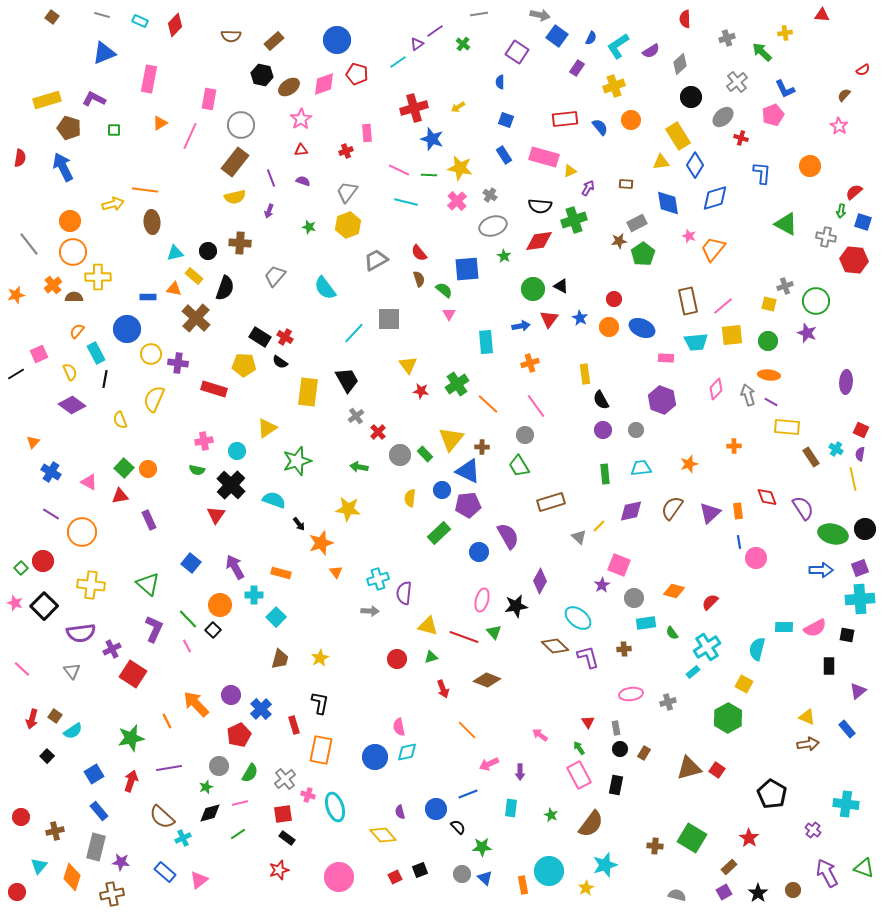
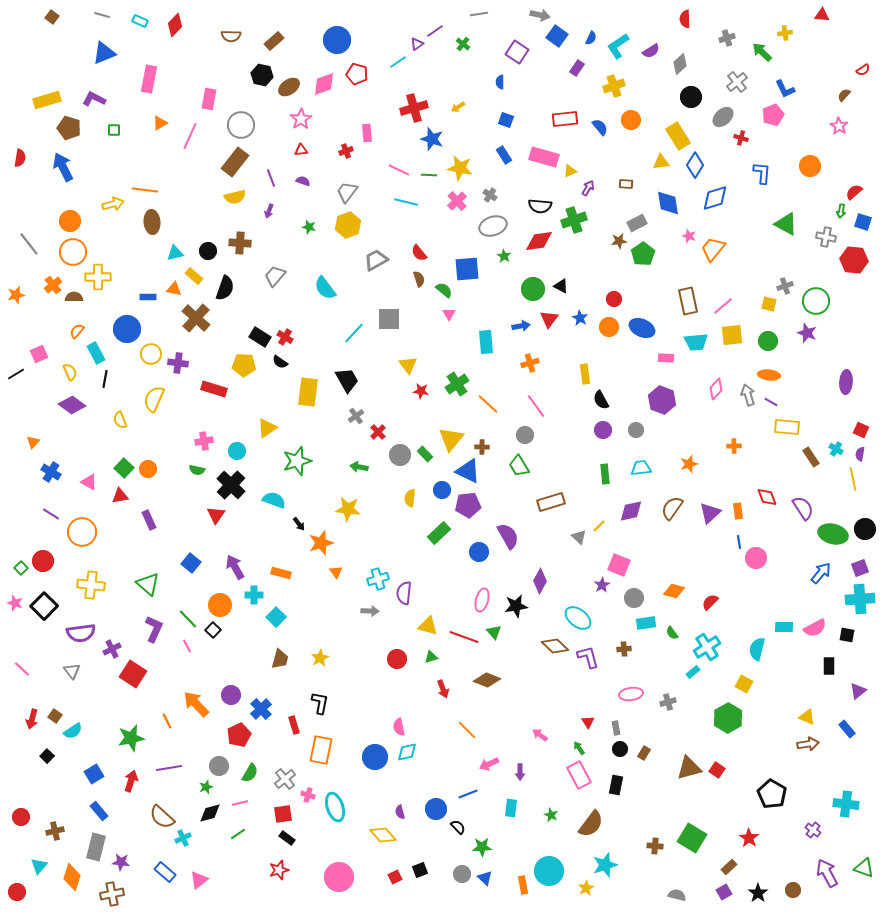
blue arrow at (821, 570): moved 3 px down; rotated 50 degrees counterclockwise
